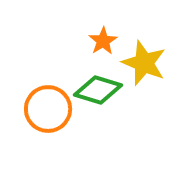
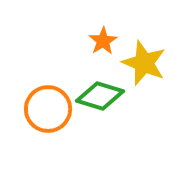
green diamond: moved 2 px right, 6 px down
